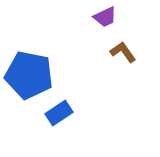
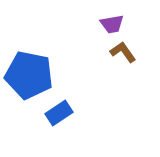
purple trapezoid: moved 7 px right, 7 px down; rotated 15 degrees clockwise
